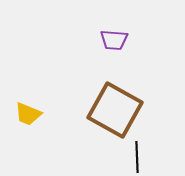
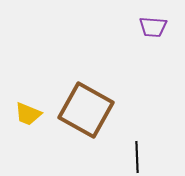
purple trapezoid: moved 39 px right, 13 px up
brown square: moved 29 px left
